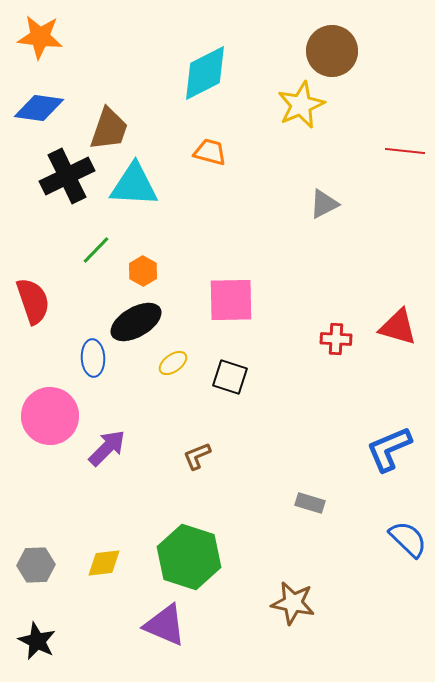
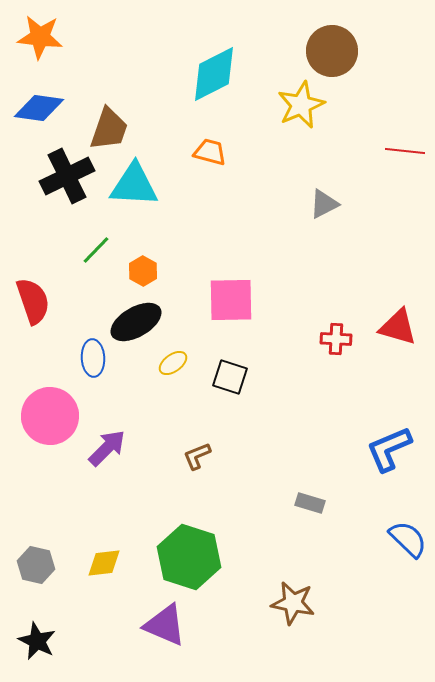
cyan diamond: moved 9 px right, 1 px down
gray hexagon: rotated 15 degrees clockwise
